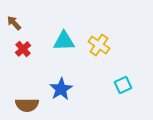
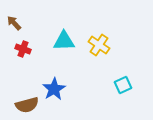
red cross: rotated 28 degrees counterclockwise
blue star: moved 7 px left
brown semicircle: rotated 15 degrees counterclockwise
